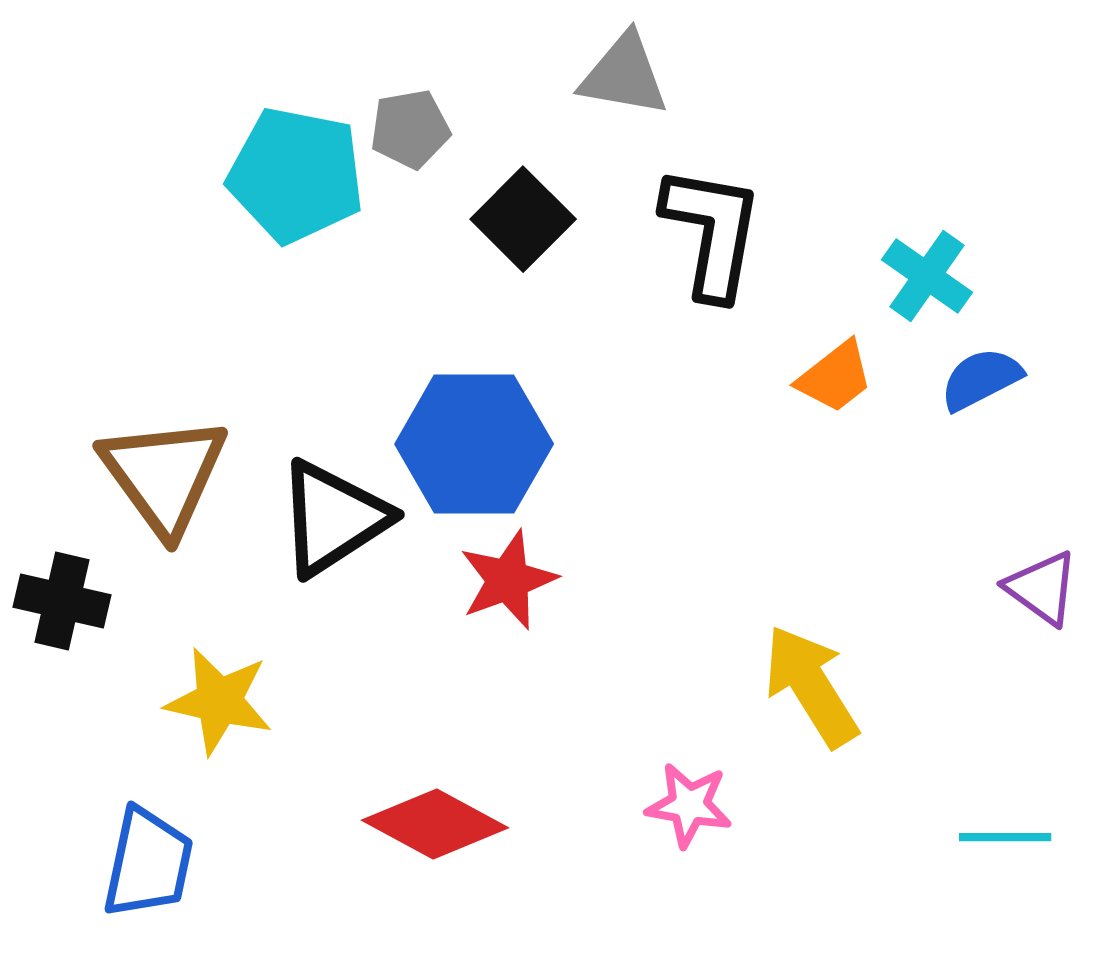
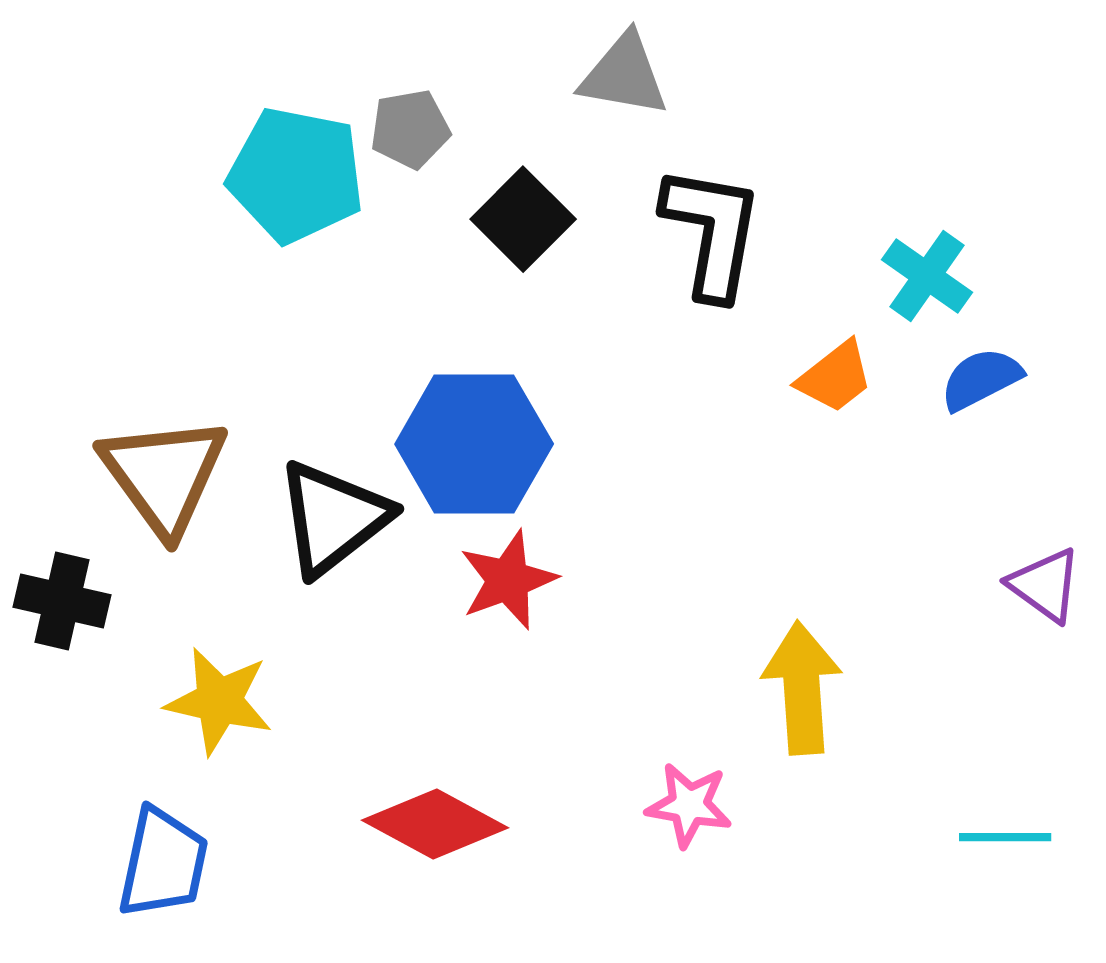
black triangle: rotated 5 degrees counterclockwise
purple triangle: moved 3 px right, 3 px up
yellow arrow: moved 9 px left, 2 px down; rotated 28 degrees clockwise
blue trapezoid: moved 15 px right
